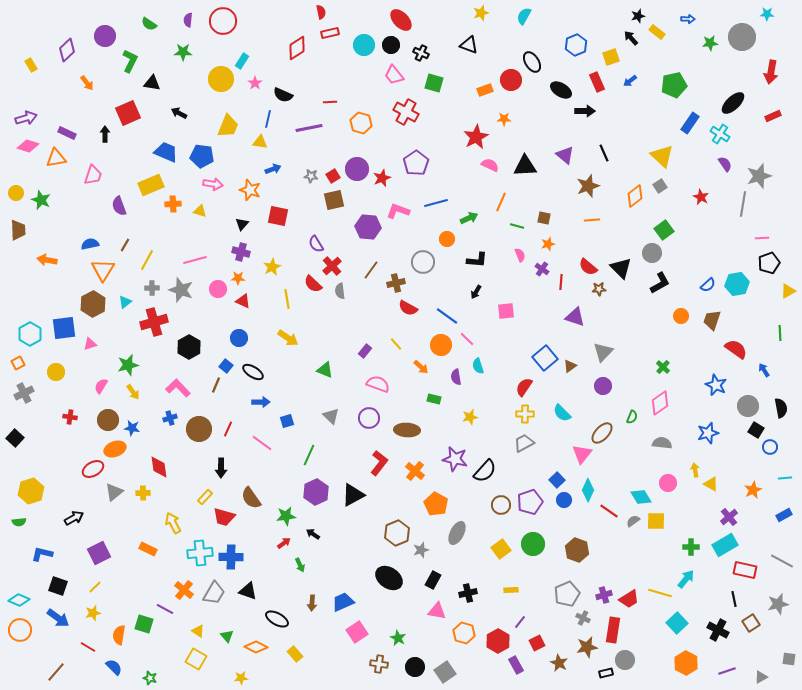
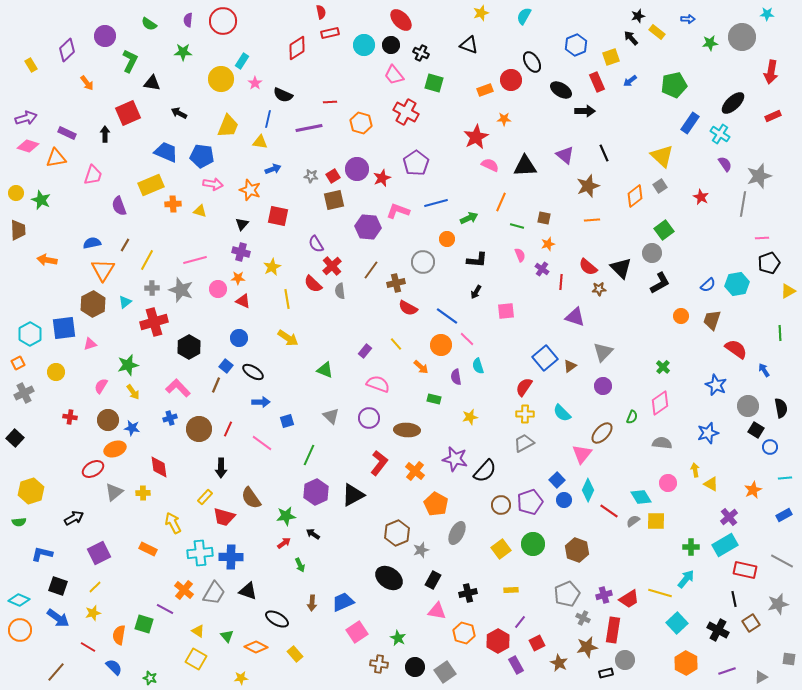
blue semicircle at (90, 244): moved 2 px right, 1 px up
